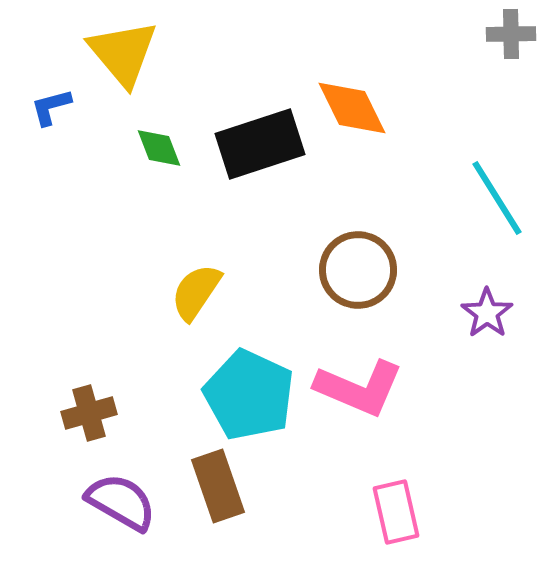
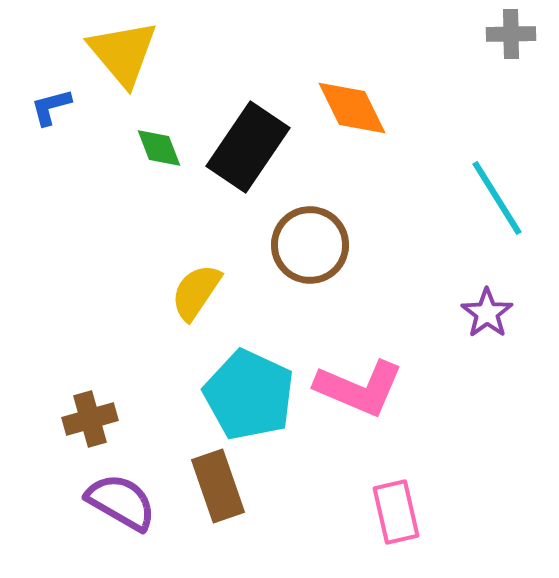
black rectangle: moved 12 px left, 3 px down; rotated 38 degrees counterclockwise
brown circle: moved 48 px left, 25 px up
brown cross: moved 1 px right, 6 px down
